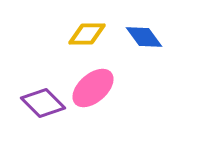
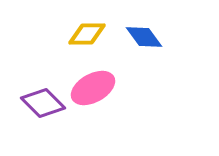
pink ellipse: rotated 12 degrees clockwise
